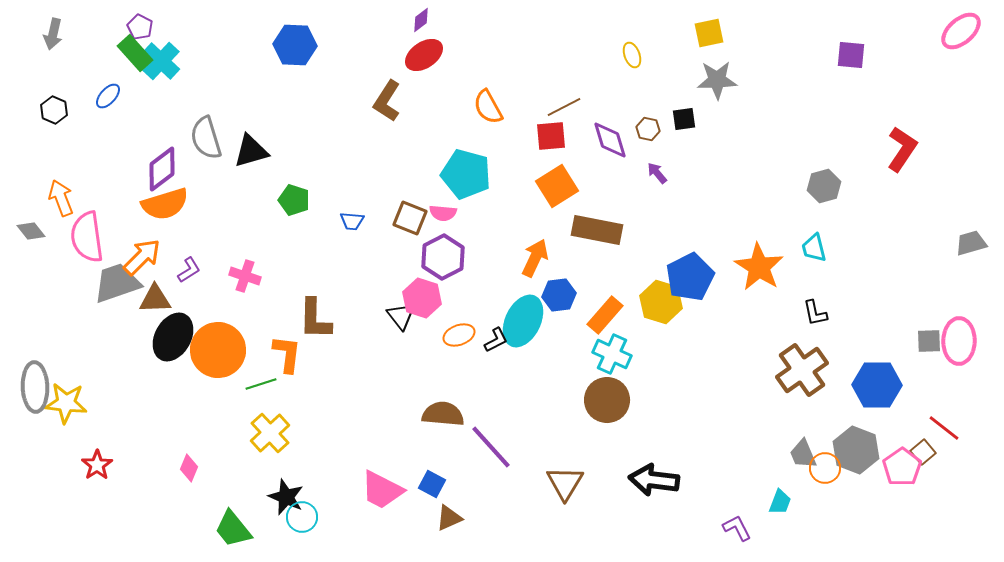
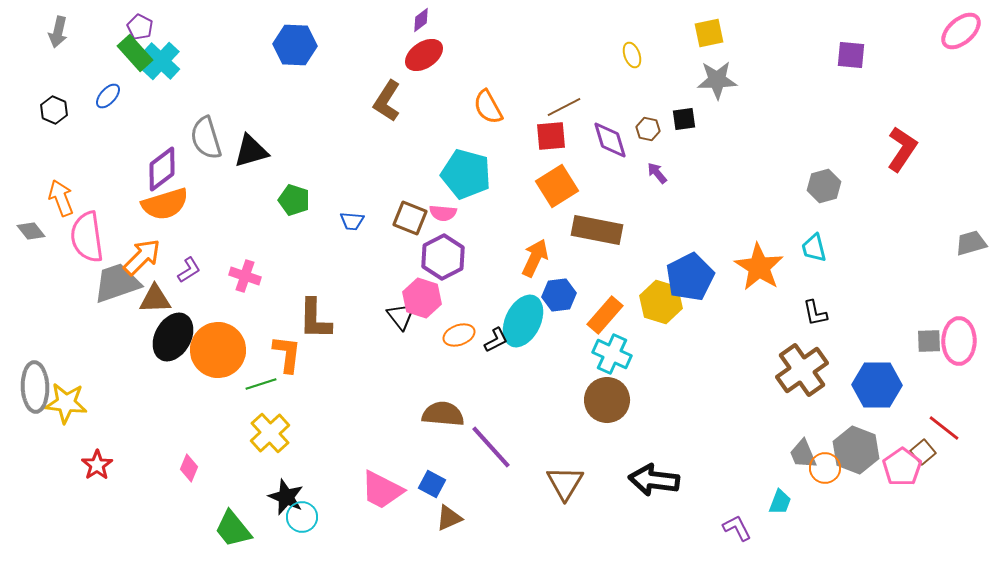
gray arrow at (53, 34): moved 5 px right, 2 px up
